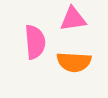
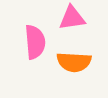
pink triangle: moved 1 px left, 1 px up
